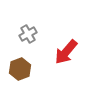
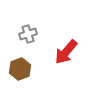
gray cross: rotated 12 degrees clockwise
